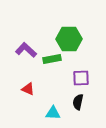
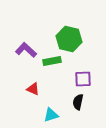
green hexagon: rotated 15 degrees clockwise
green rectangle: moved 2 px down
purple square: moved 2 px right, 1 px down
red triangle: moved 5 px right
cyan triangle: moved 2 px left, 2 px down; rotated 21 degrees counterclockwise
